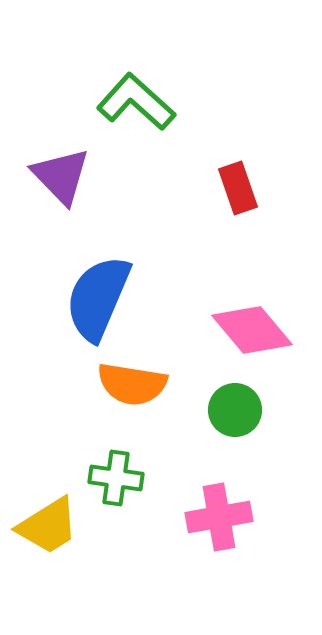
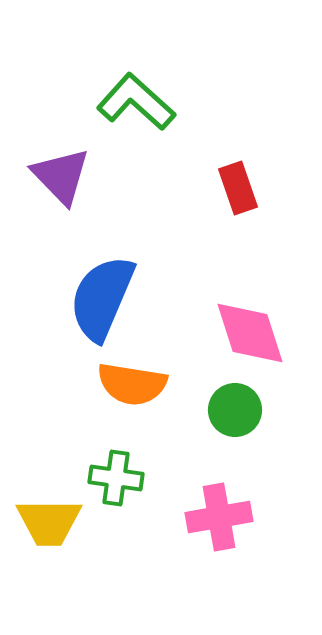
blue semicircle: moved 4 px right
pink diamond: moved 2 px left, 3 px down; rotated 22 degrees clockwise
yellow trapezoid: moved 1 px right, 4 px up; rotated 32 degrees clockwise
